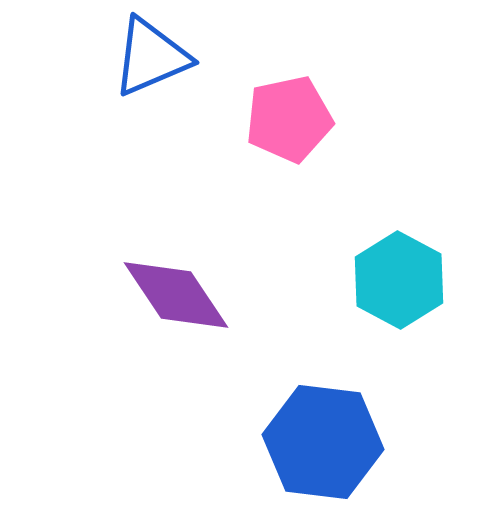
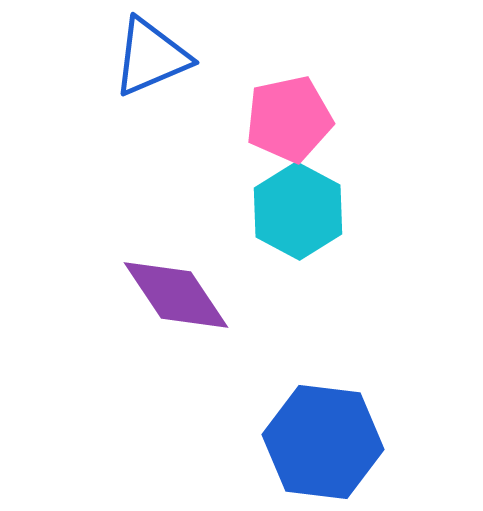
cyan hexagon: moved 101 px left, 69 px up
